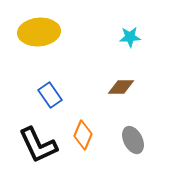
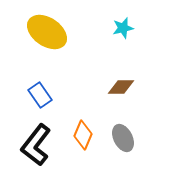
yellow ellipse: moved 8 px right; rotated 39 degrees clockwise
cyan star: moved 7 px left, 9 px up; rotated 10 degrees counterclockwise
blue rectangle: moved 10 px left
gray ellipse: moved 10 px left, 2 px up
black L-shape: moved 2 px left; rotated 63 degrees clockwise
